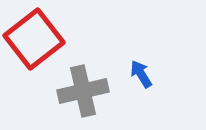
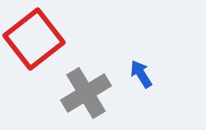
gray cross: moved 3 px right, 2 px down; rotated 18 degrees counterclockwise
